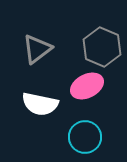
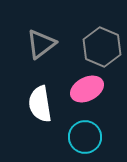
gray triangle: moved 4 px right, 5 px up
pink ellipse: moved 3 px down
white semicircle: rotated 69 degrees clockwise
